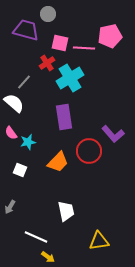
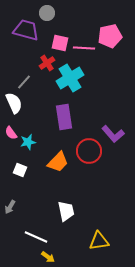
gray circle: moved 1 px left, 1 px up
white semicircle: rotated 25 degrees clockwise
